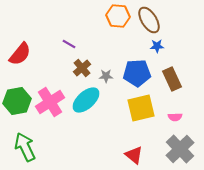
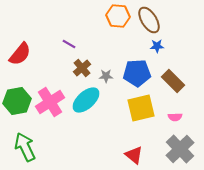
brown rectangle: moved 1 px right, 2 px down; rotated 20 degrees counterclockwise
